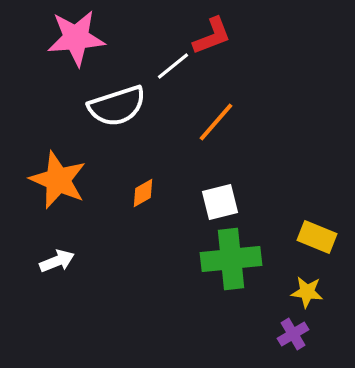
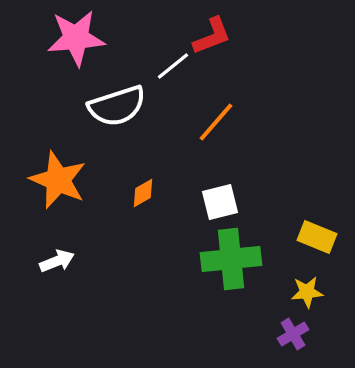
yellow star: rotated 12 degrees counterclockwise
